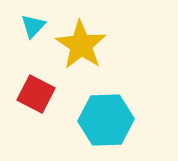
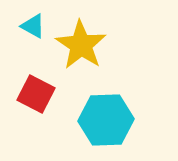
cyan triangle: rotated 44 degrees counterclockwise
